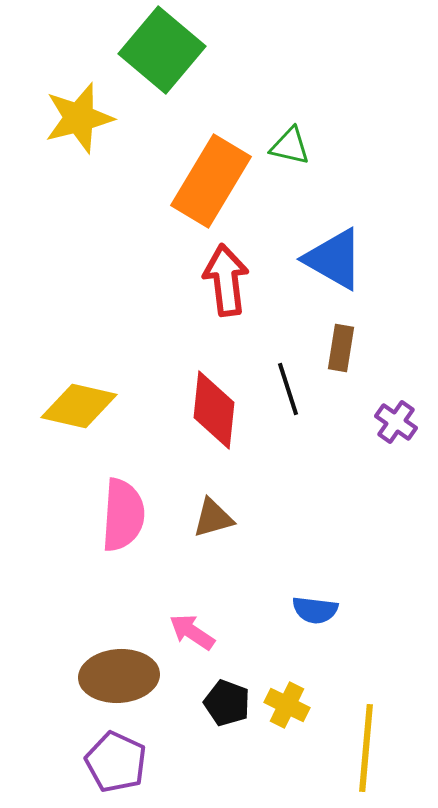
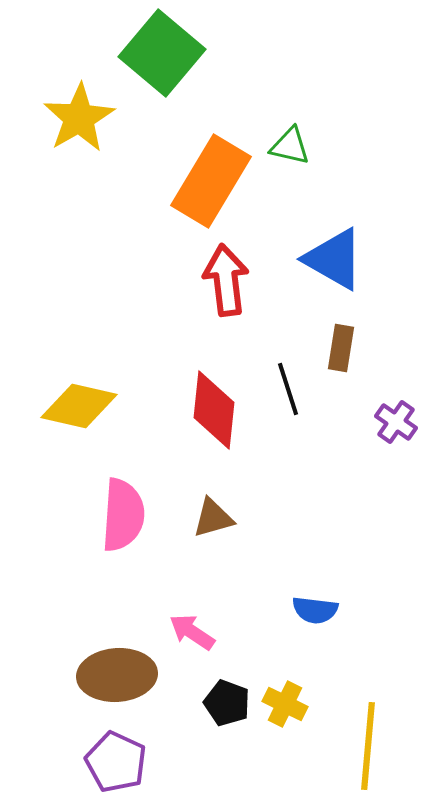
green square: moved 3 px down
yellow star: rotated 16 degrees counterclockwise
brown ellipse: moved 2 px left, 1 px up
yellow cross: moved 2 px left, 1 px up
yellow line: moved 2 px right, 2 px up
